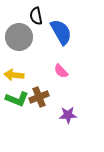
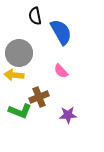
black semicircle: moved 1 px left
gray circle: moved 16 px down
green L-shape: moved 3 px right, 12 px down
